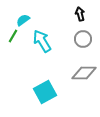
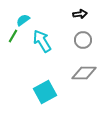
black arrow: rotated 96 degrees clockwise
gray circle: moved 1 px down
